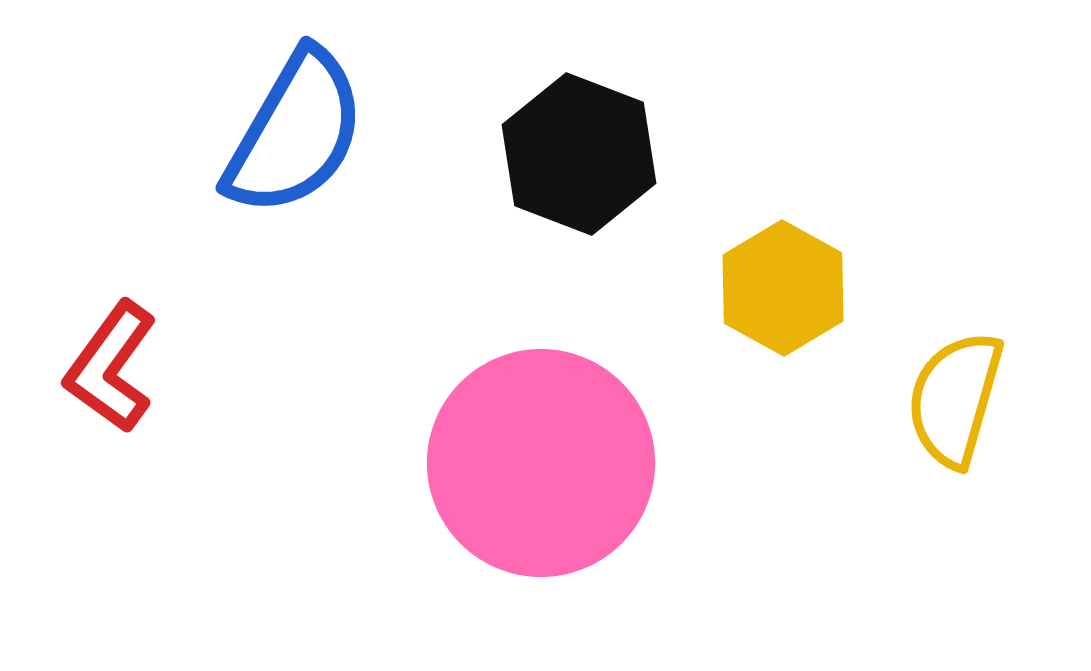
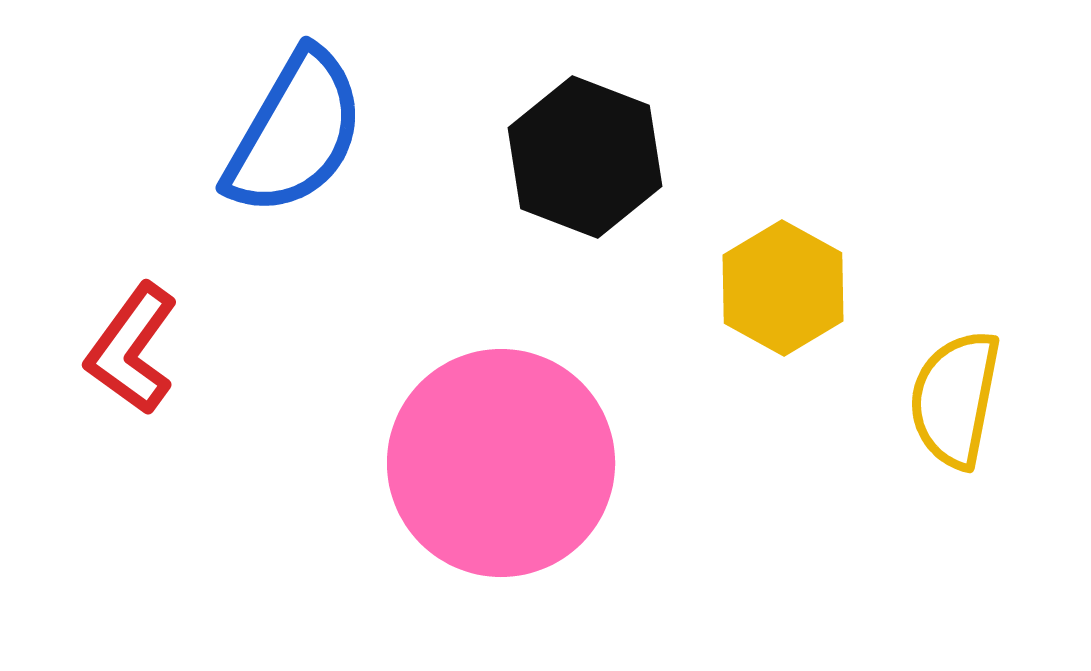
black hexagon: moved 6 px right, 3 px down
red L-shape: moved 21 px right, 18 px up
yellow semicircle: rotated 5 degrees counterclockwise
pink circle: moved 40 px left
